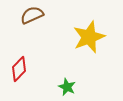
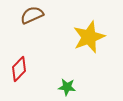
green star: rotated 18 degrees counterclockwise
